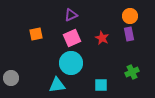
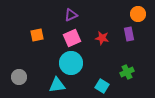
orange circle: moved 8 px right, 2 px up
orange square: moved 1 px right, 1 px down
red star: rotated 16 degrees counterclockwise
green cross: moved 5 px left
gray circle: moved 8 px right, 1 px up
cyan square: moved 1 px right, 1 px down; rotated 32 degrees clockwise
